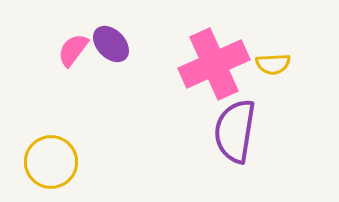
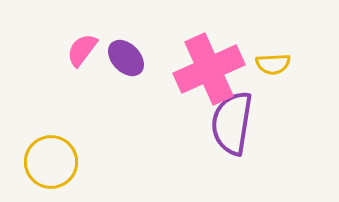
purple ellipse: moved 15 px right, 14 px down
pink semicircle: moved 9 px right
pink cross: moved 5 px left, 5 px down
purple semicircle: moved 3 px left, 8 px up
